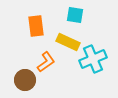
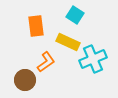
cyan square: rotated 24 degrees clockwise
